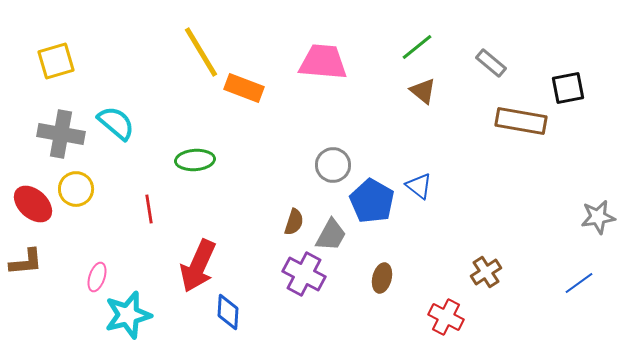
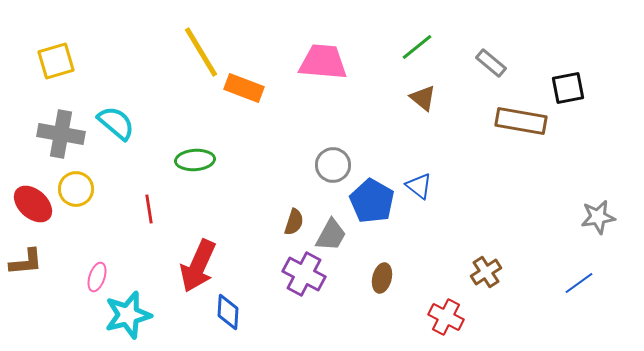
brown triangle: moved 7 px down
